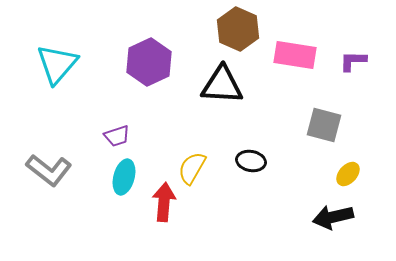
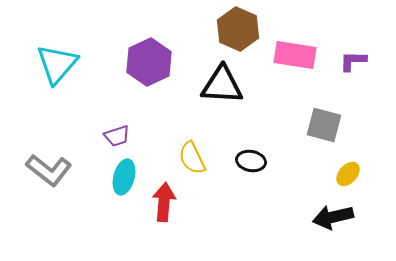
yellow semicircle: moved 10 px up; rotated 56 degrees counterclockwise
